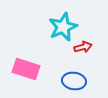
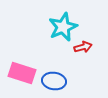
pink rectangle: moved 4 px left, 4 px down
blue ellipse: moved 20 px left
